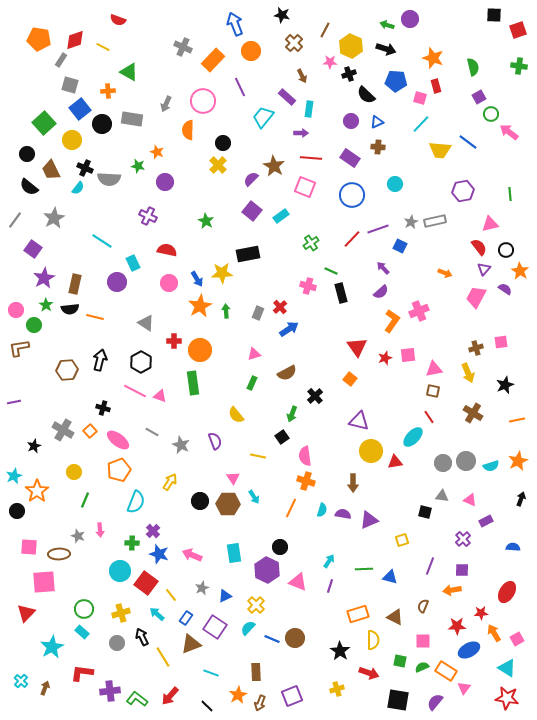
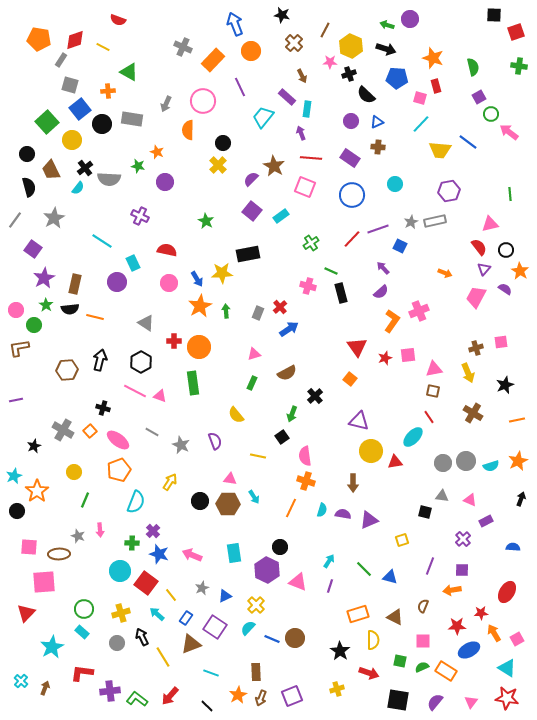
red square at (518, 30): moved 2 px left, 2 px down
blue pentagon at (396, 81): moved 1 px right, 3 px up
cyan rectangle at (309, 109): moved 2 px left
green square at (44, 123): moved 3 px right, 1 px up
purple arrow at (301, 133): rotated 112 degrees counterclockwise
black cross at (85, 168): rotated 28 degrees clockwise
black semicircle at (29, 187): rotated 144 degrees counterclockwise
purple hexagon at (463, 191): moved 14 px left
purple cross at (148, 216): moved 8 px left
orange circle at (200, 350): moved 1 px left, 3 px up
purple line at (14, 402): moved 2 px right, 2 px up
pink triangle at (233, 478): moved 3 px left, 1 px down; rotated 48 degrees counterclockwise
green line at (364, 569): rotated 48 degrees clockwise
pink triangle at (464, 688): moved 7 px right, 14 px down
brown arrow at (260, 703): moved 1 px right, 5 px up
